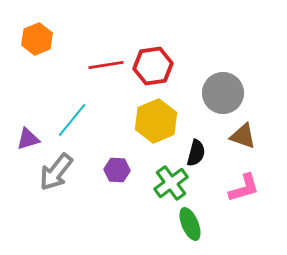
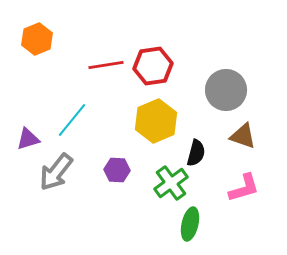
gray circle: moved 3 px right, 3 px up
green ellipse: rotated 36 degrees clockwise
